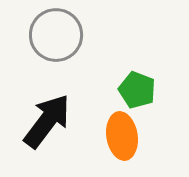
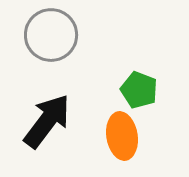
gray circle: moved 5 px left
green pentagon: moved 2 px right
